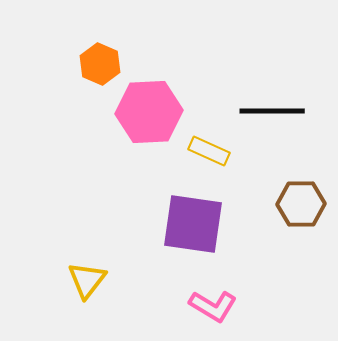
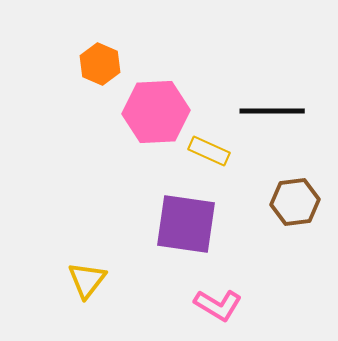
pink hexagon: moved 7 px right
brown hexagon: moved 6 px left, 2 px up; rotated 6 degrees counterclockwise
purple square: moved 7 px left
pink L-shape: moved 5 px right, 1 px up
